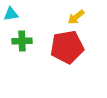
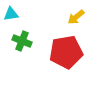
green cross: rotated 24 degrees clockwise
red pentagon: moved 1 px left, 5 px down
